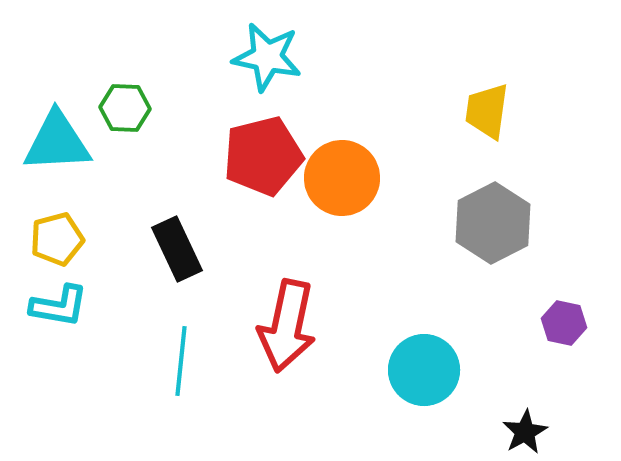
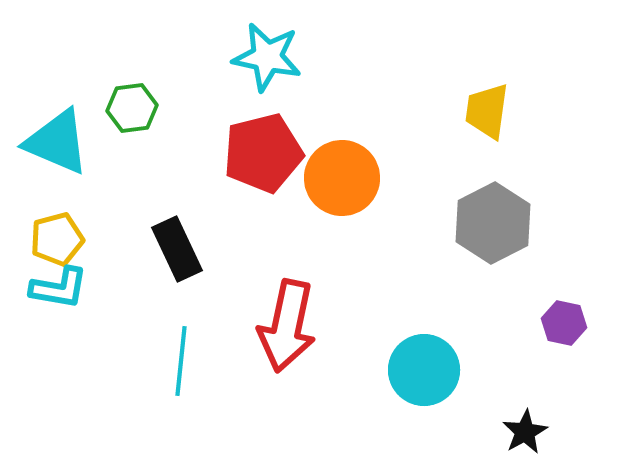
green hexagon: moved 7 px right; rotated 9 degrees counterclockwise
cyan triangle: rotated 26 degrees clockwise
red pentagon: moved 3 px up
cyan L-shape: moved 18 px up
